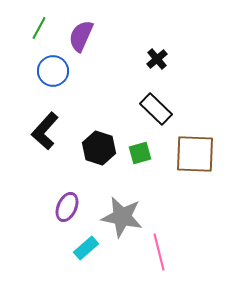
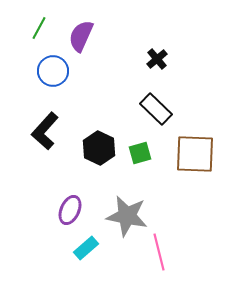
black hexagon: rotated 8 degrees clockwise
purple ellipse: moved 3 px right, 3 px down
gray star: moved 5 px right, 1 px up
